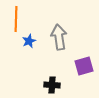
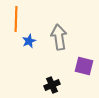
purple square: rotated 30 degrees clockwise
black cross: rotated 28 degrees counterclockwise
